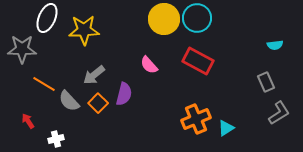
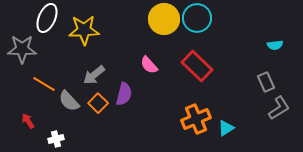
red rectangle: moved 1 px left, 5 px down; rotated 16 degrees clockwise
gray L-shape: moved 5 px up
